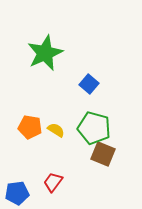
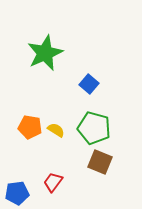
brown square: moved 3 px left, 8 px down
